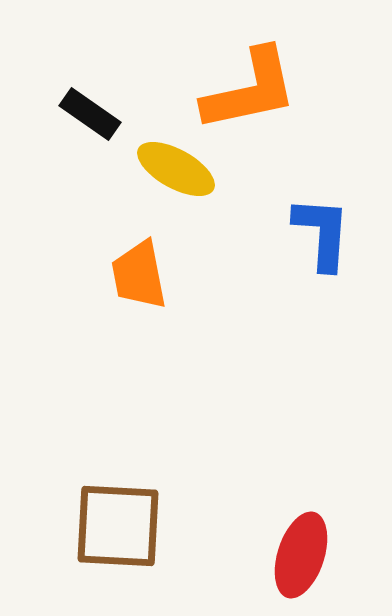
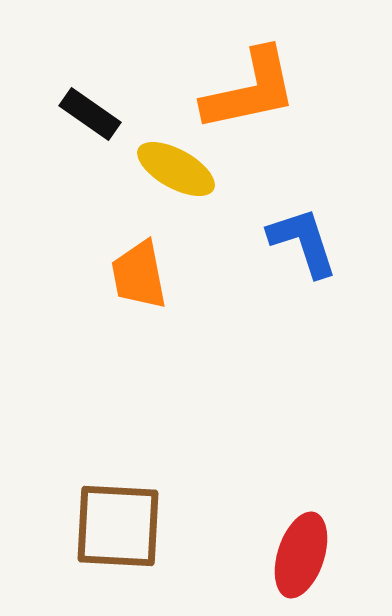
blue L-shape: moved 19 px left, 9 px down; rotated 22 degrees counterclockwise
